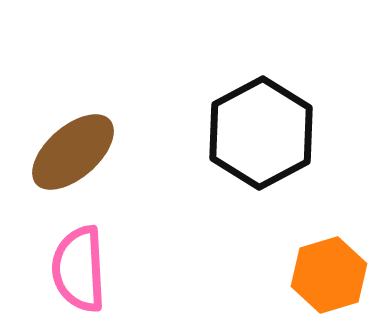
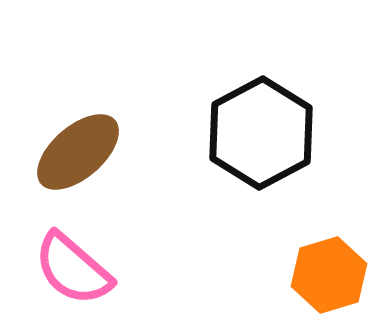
brown ellipse: moved 5 px right
pink semicircle: moved 6 px left; rotated 46 degrees counterclockwise
